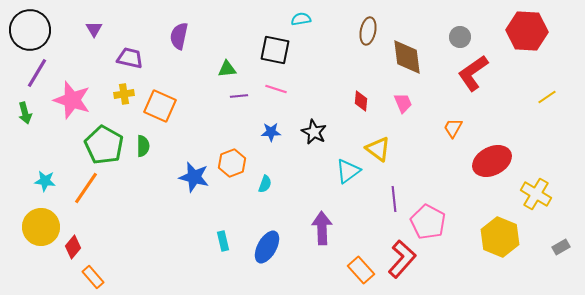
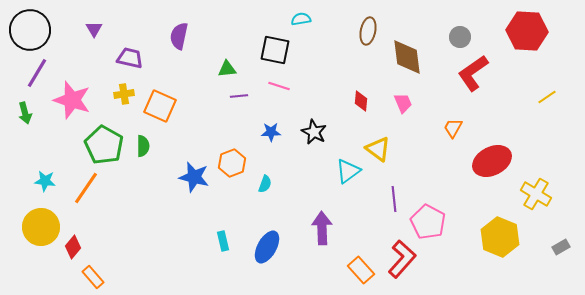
pink line at (276, 89): moved 3 px right, 3 px up
